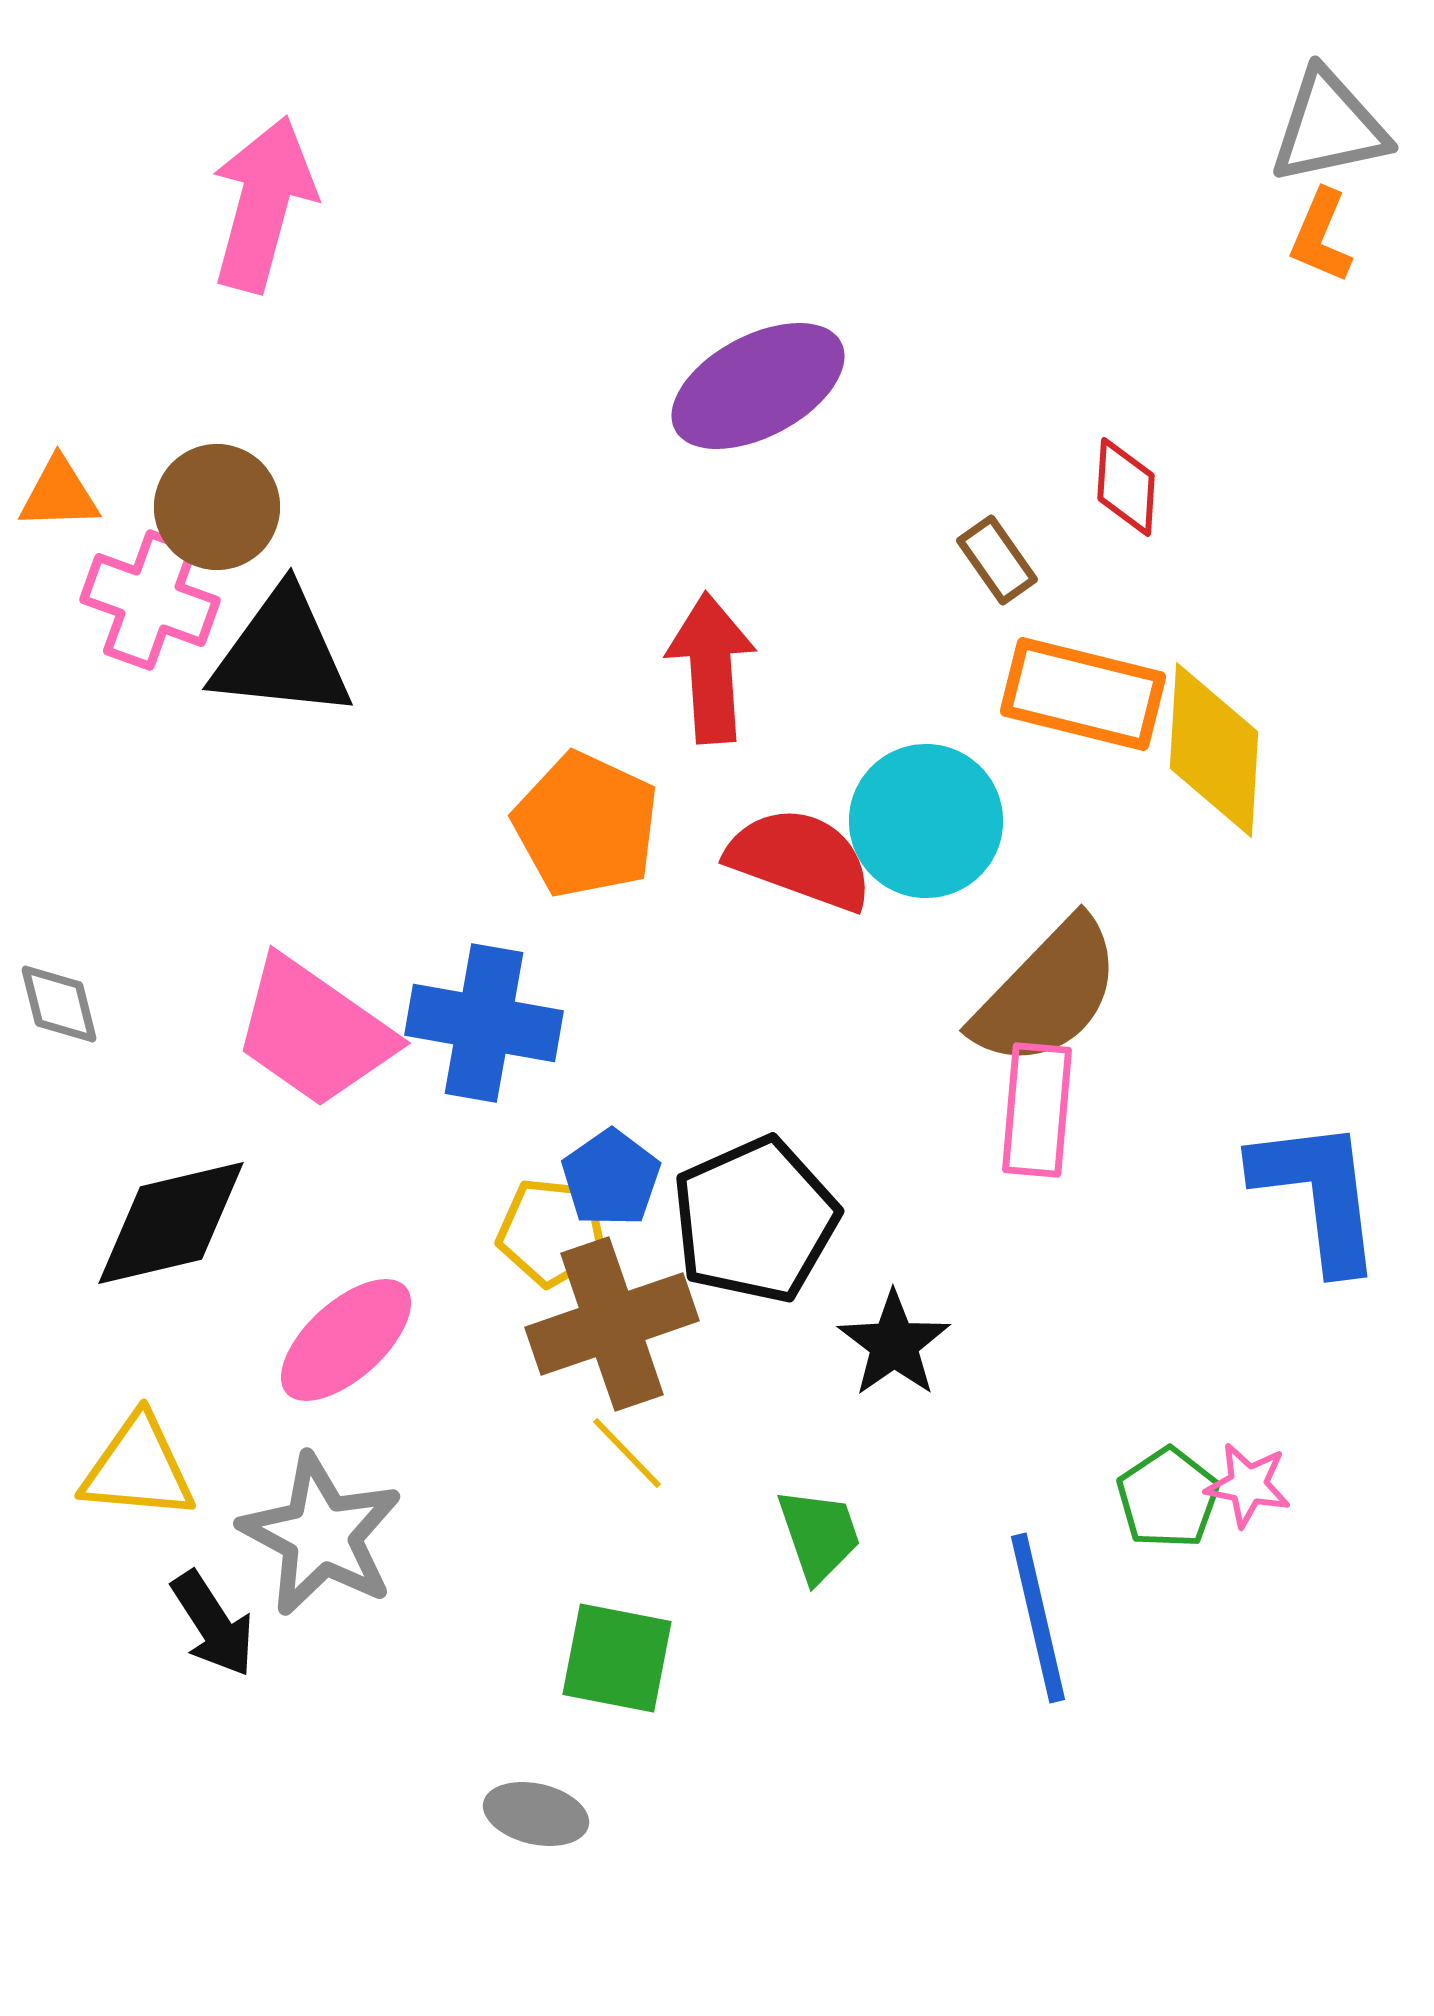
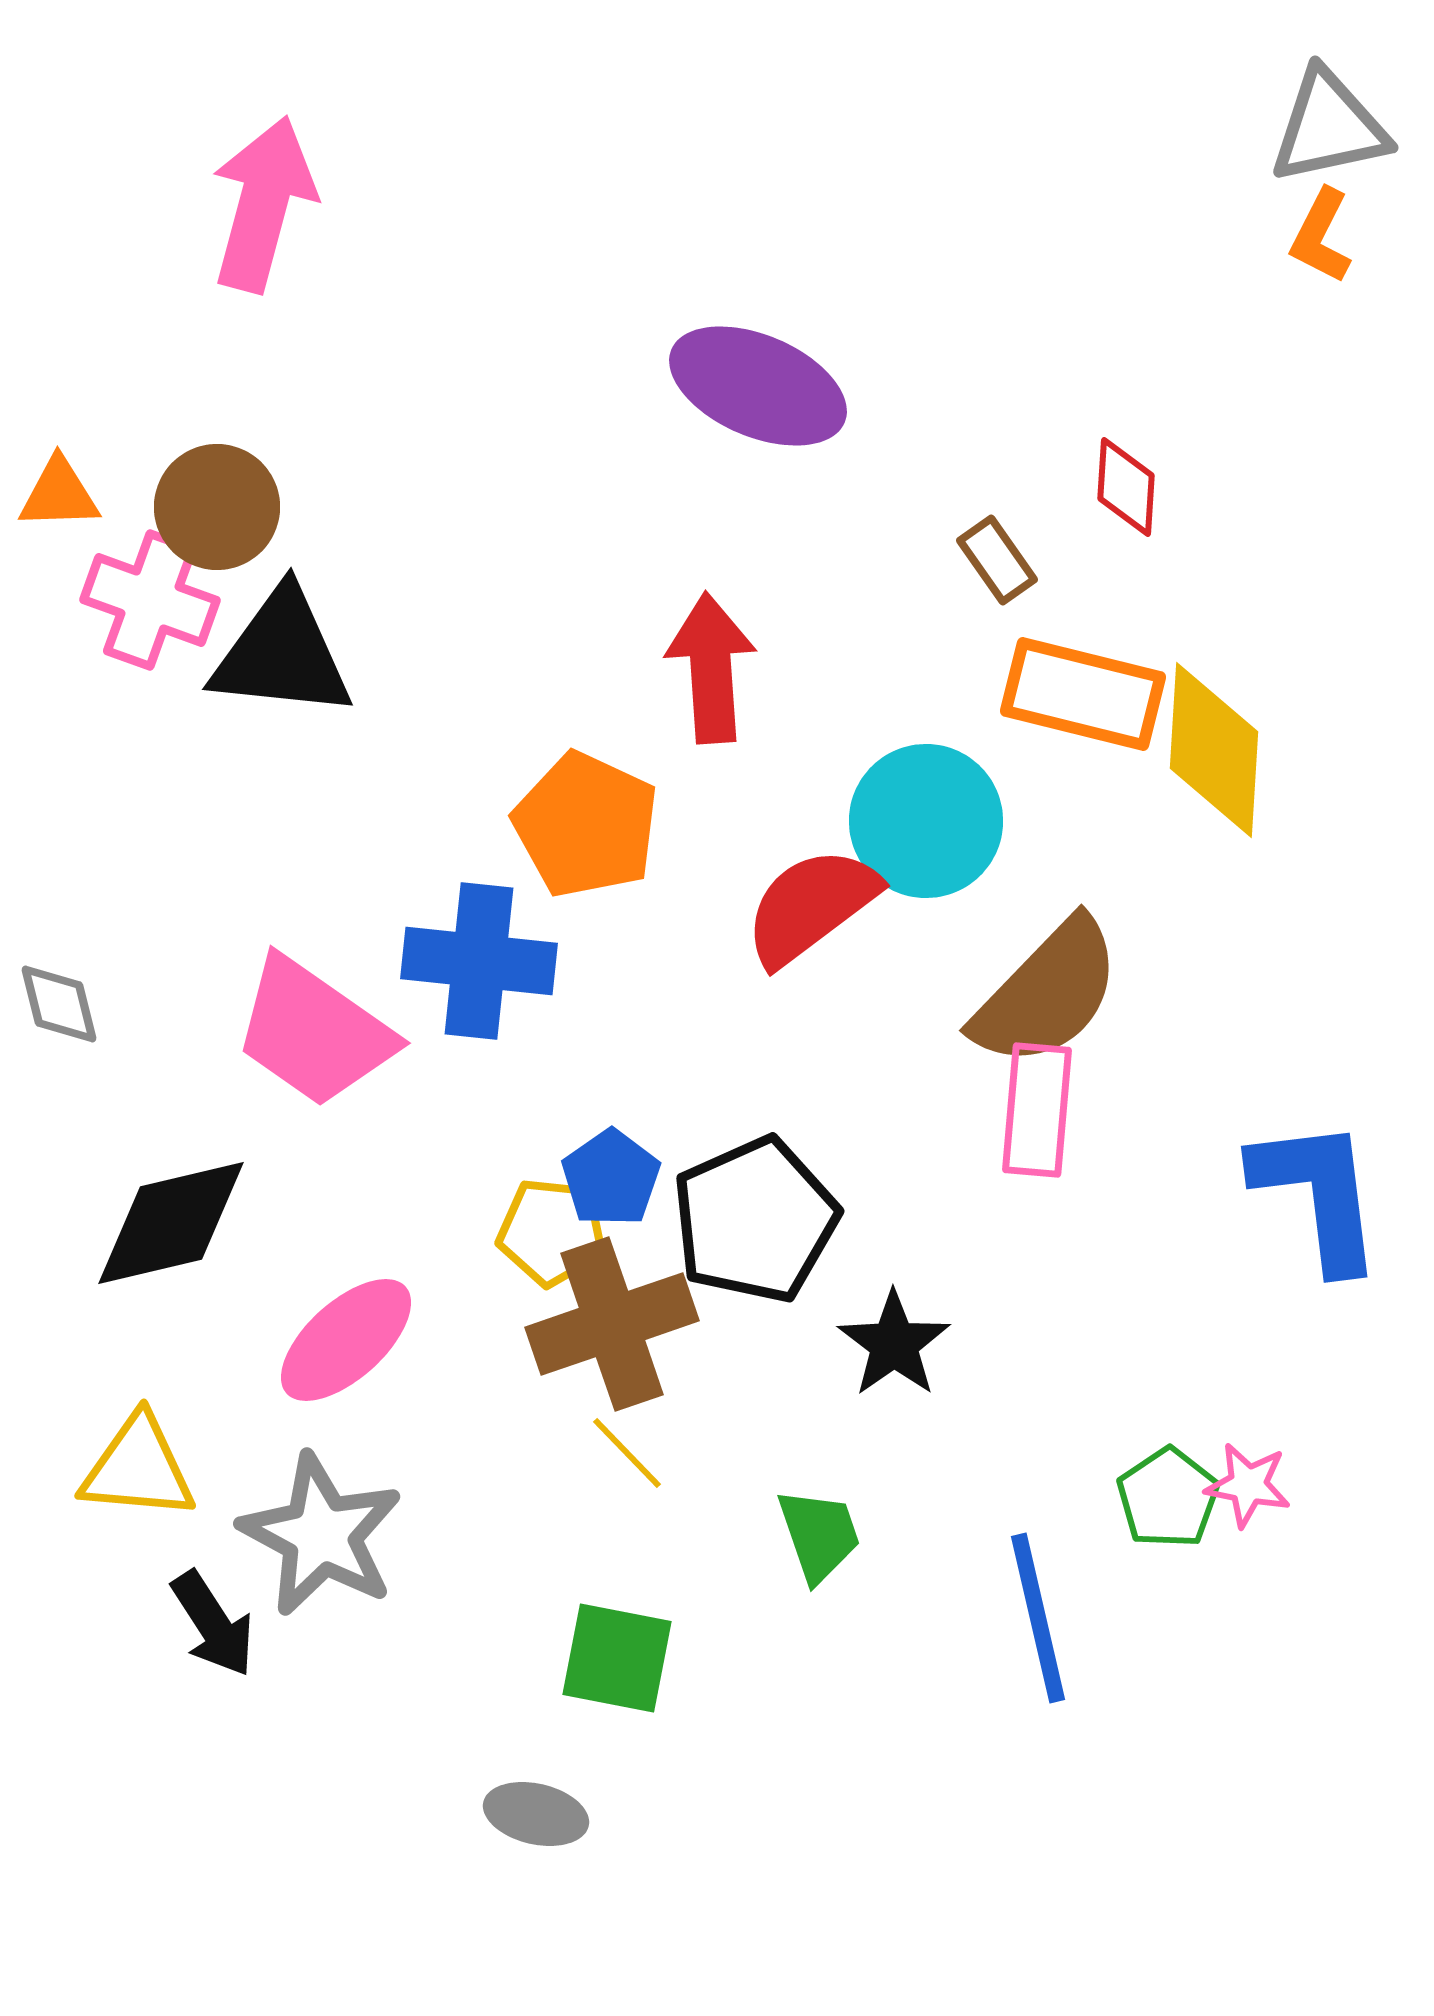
orange L-shape: rotated 4 degrees clockwise
purple ellipse: rotated 51 degrees clockwise
red semicircle: moved 11 px right, 47 px down; rotated 57 degrees counterclockwise
blue cross: moved 5 px left, 62 px up; rotated 4 degrees counterclockwise
